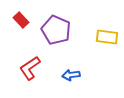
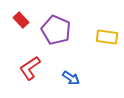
blue arrow: moved 3 px down; rotated 138 degrees counterclockwise
